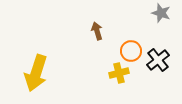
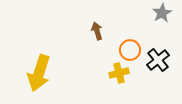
gray star: moved 1 px right; rotated 24 degrees clockwise
orange circle: moved 1 px left, 1 px up
yellow arrow: moved 3 px right
